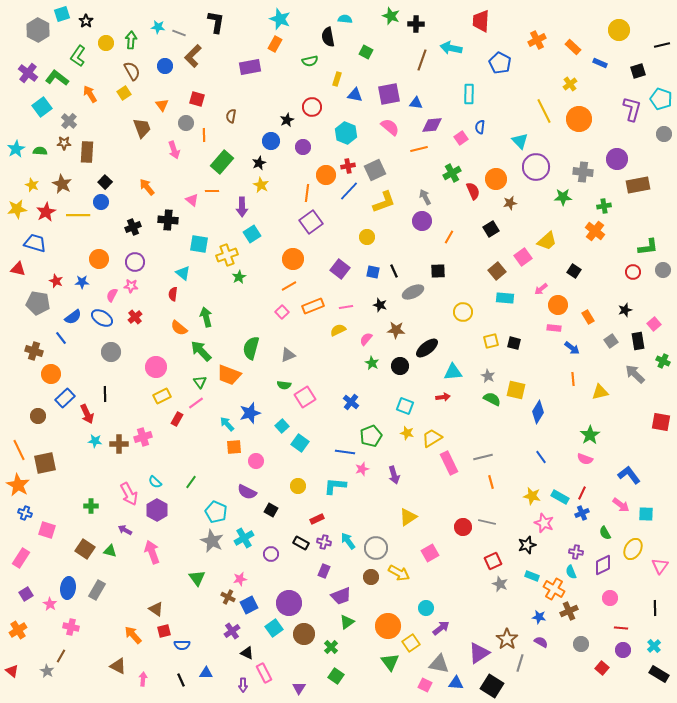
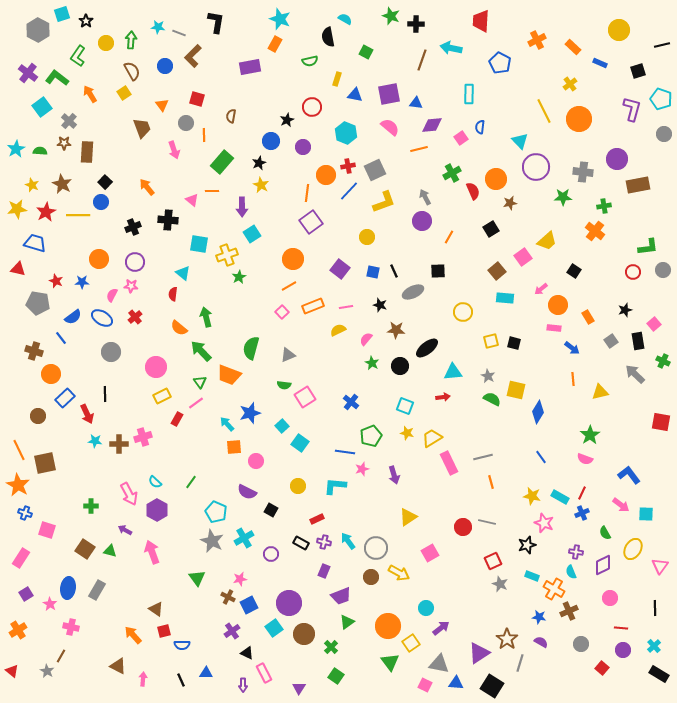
cyan semicircle at (345, 19): rotated 24 degrees clockwise
